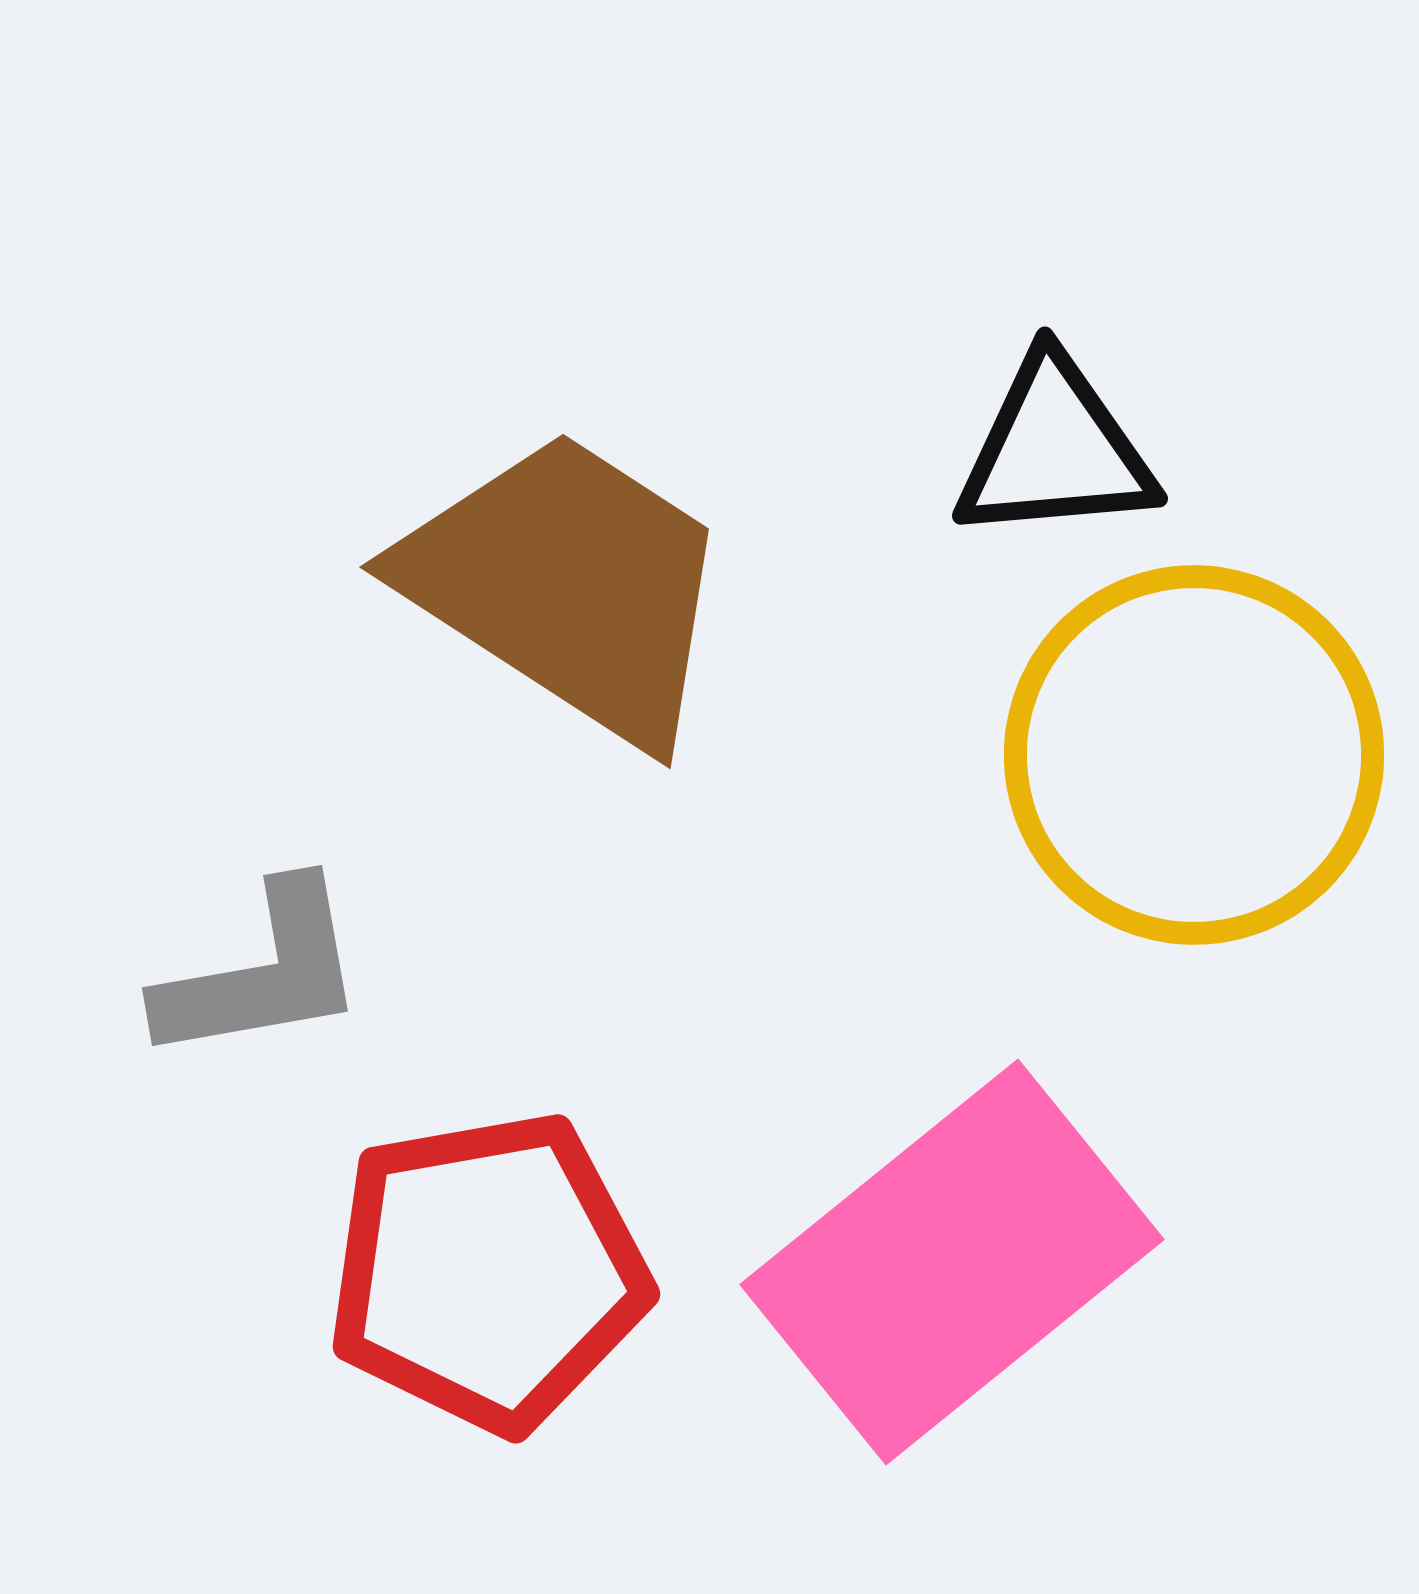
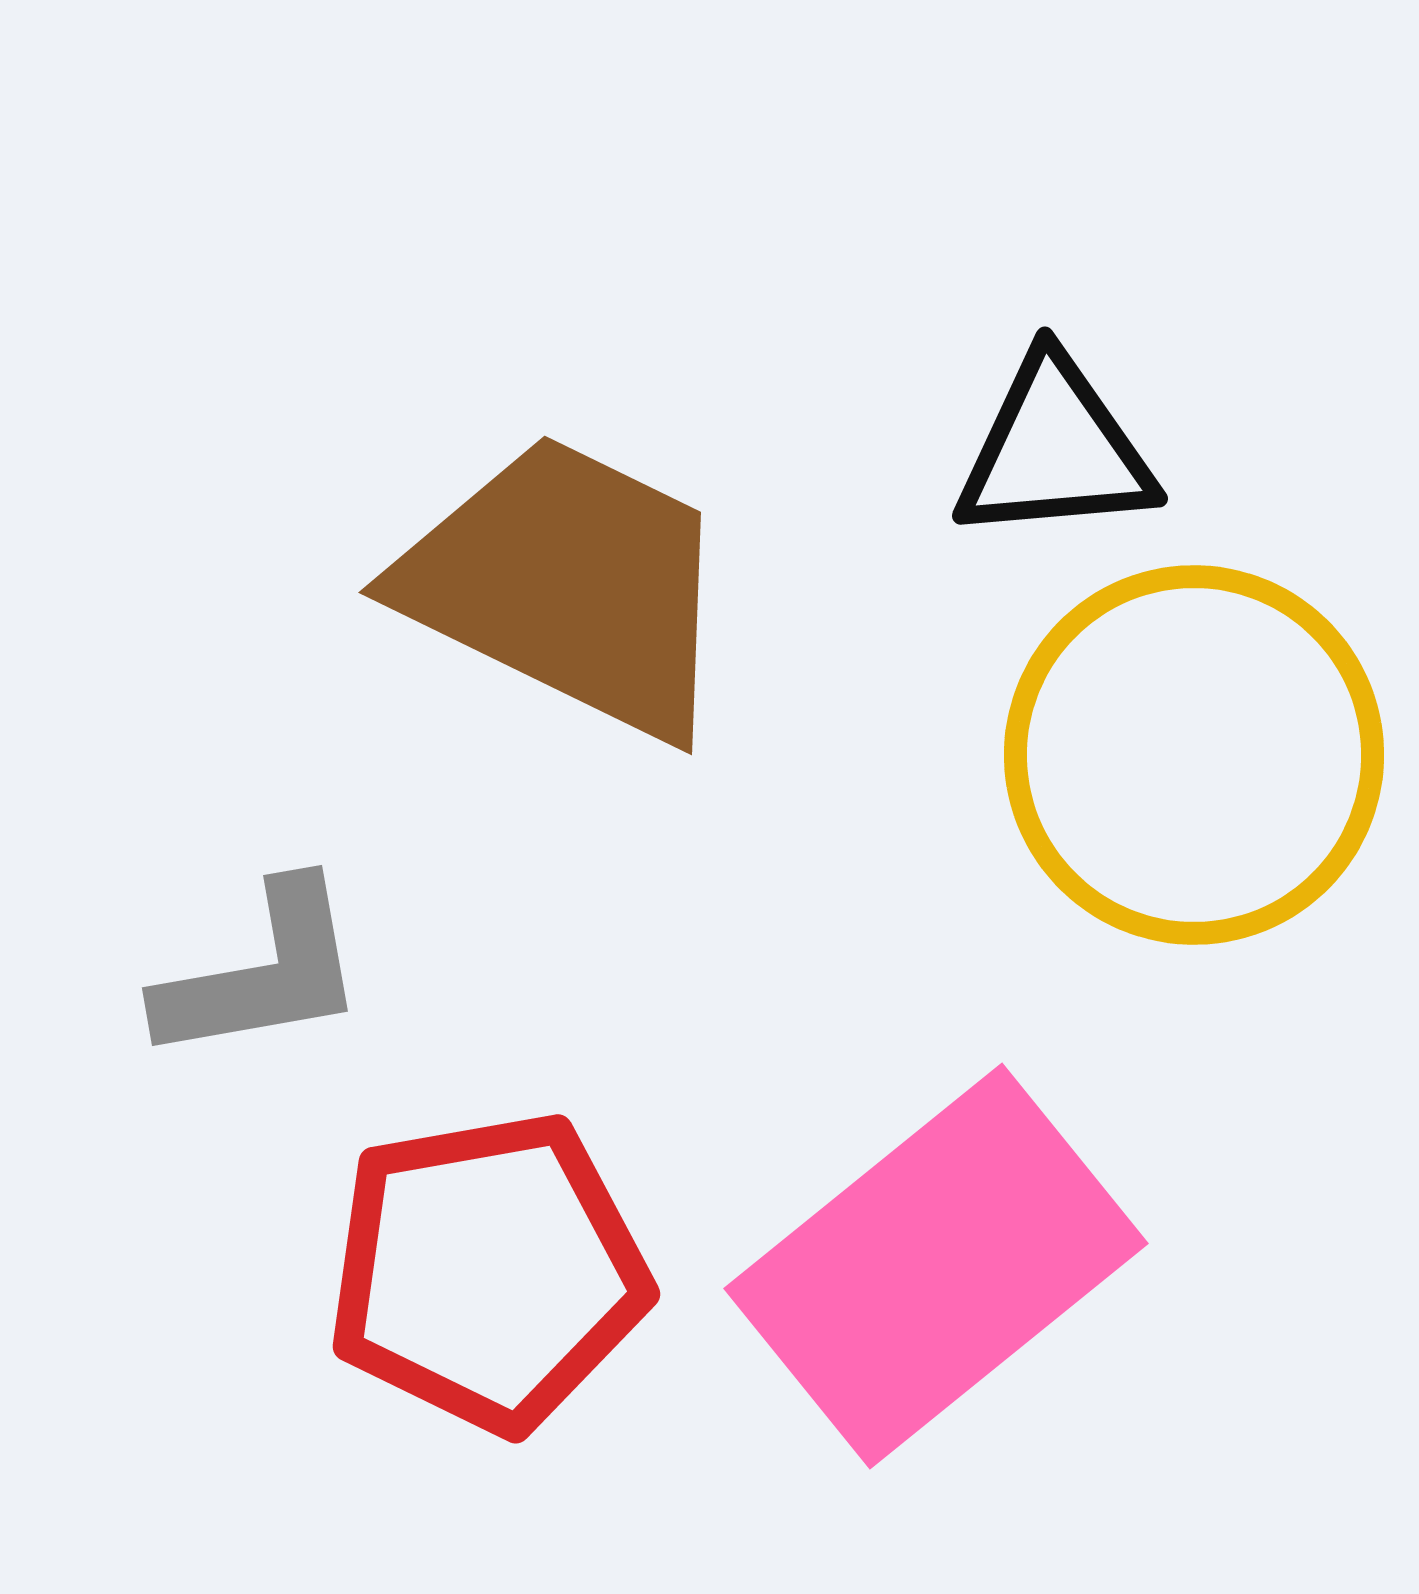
brown trapezoid: rotated 7 degrees counterclockwise
pink rectangle: moved 16 px left, 4 px down
